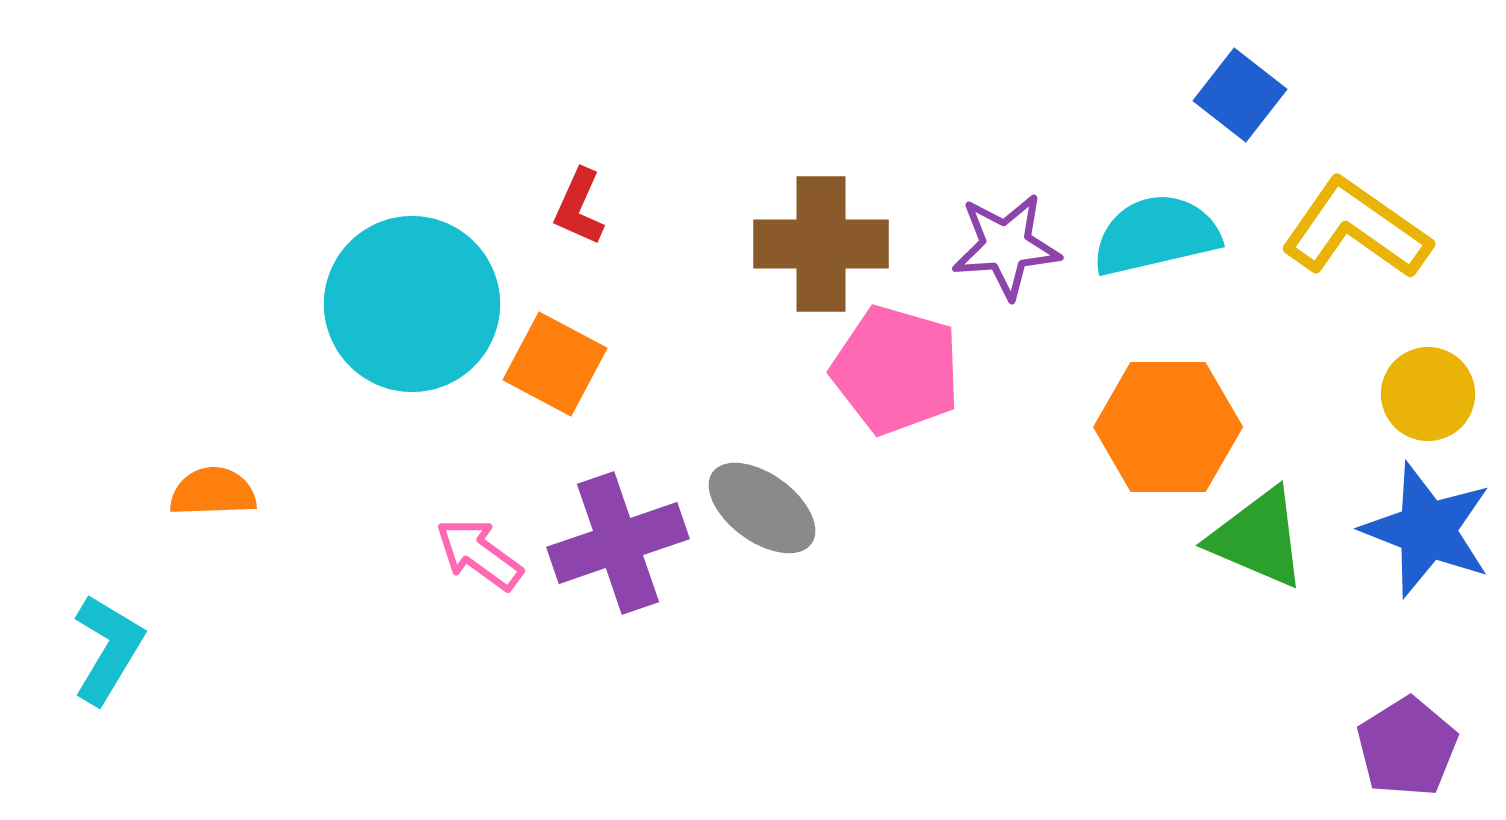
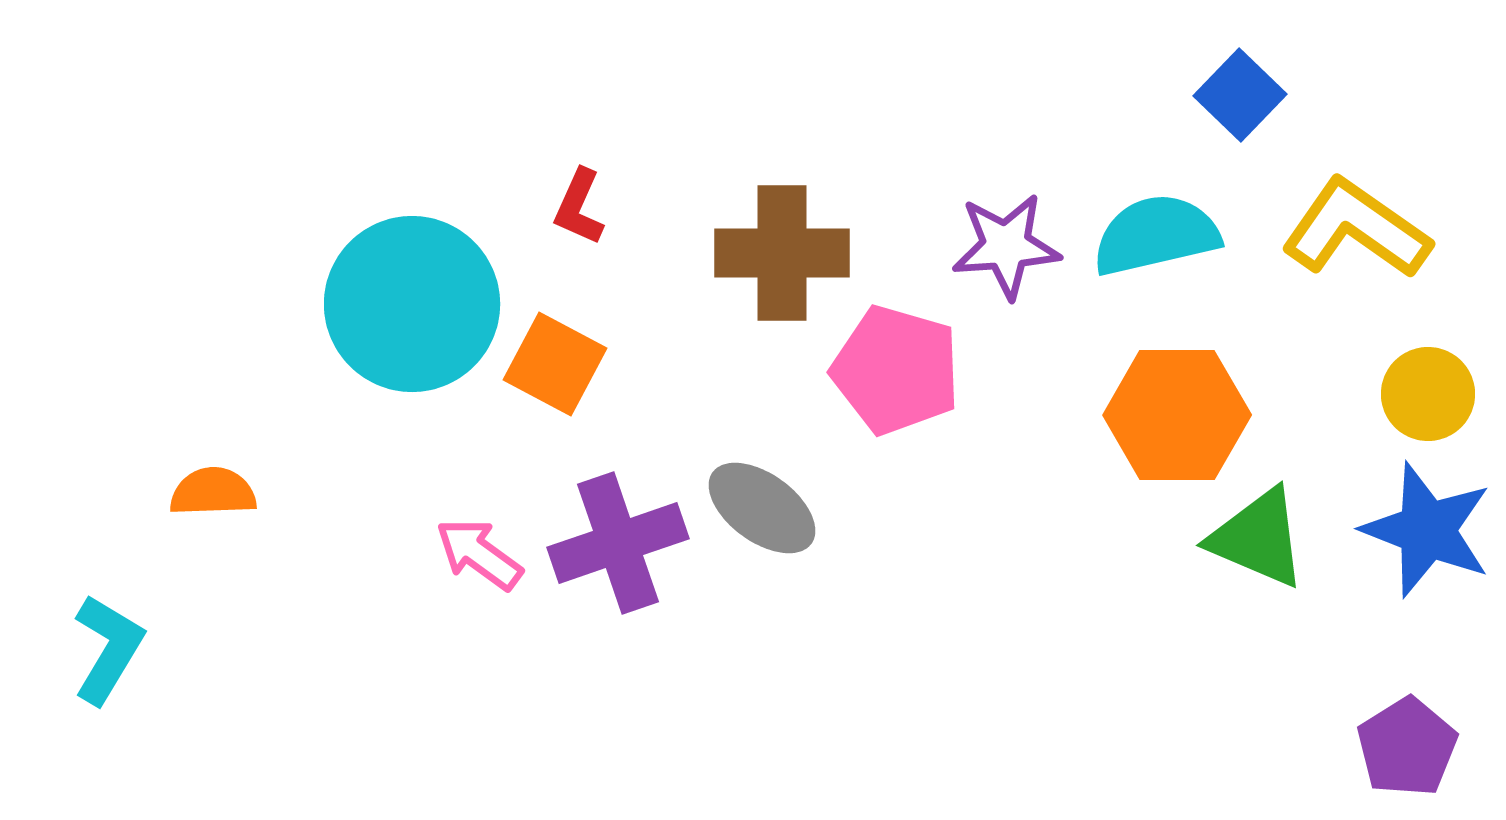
blue square: rotated 6 degrees clockwise
brown cross: moved 39 px left, 9 px down
orange hexagon: moved 9 px right, 12 px up
